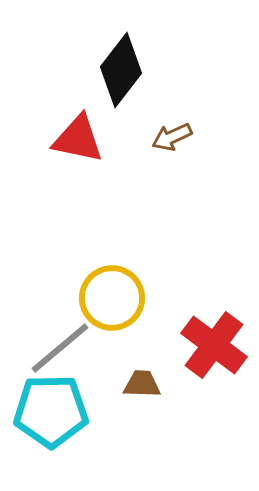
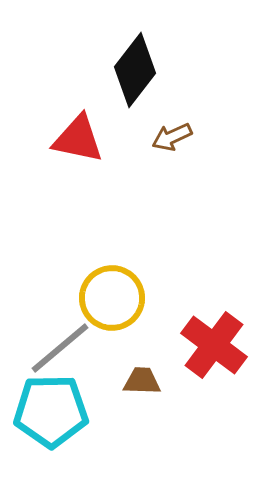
black diamond: moved 14 px right
brown trapezoid: moved 3 px up
